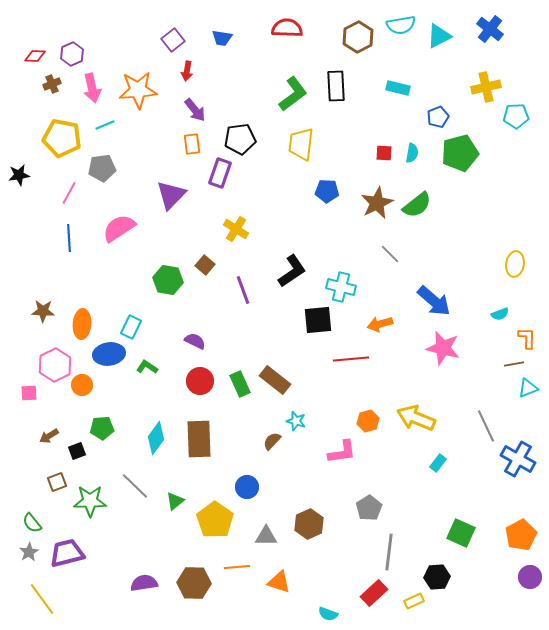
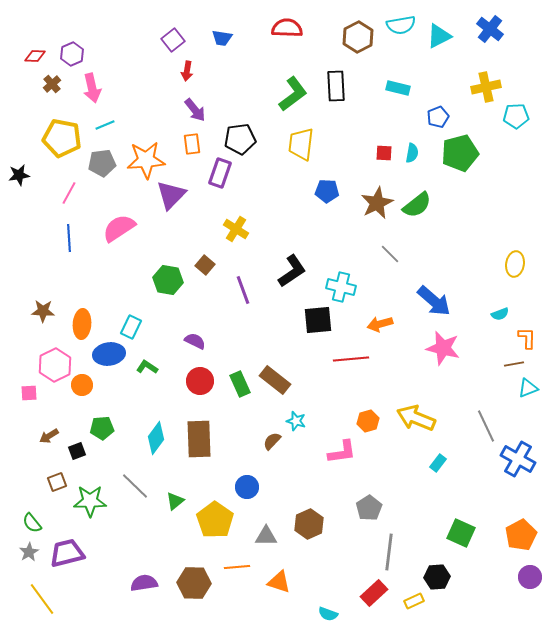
brown cross at (52, 84): rotated 18 degrees counterclockwise
orange star at (138, 90): moved 8 px right, 70 px down
gray pentagon at (102, 168): moved 5 px up
